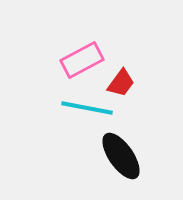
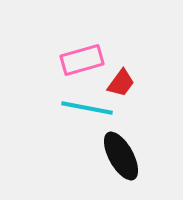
pink rectangle: rotated 12 degrees clockwise
black ellipse: rotated 6 degrees clockwise
